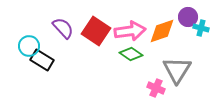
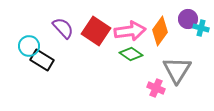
purple circle: moved 2 px down
orange diamond: moved 2 px left; rotated 36 degrees counterclockwise
